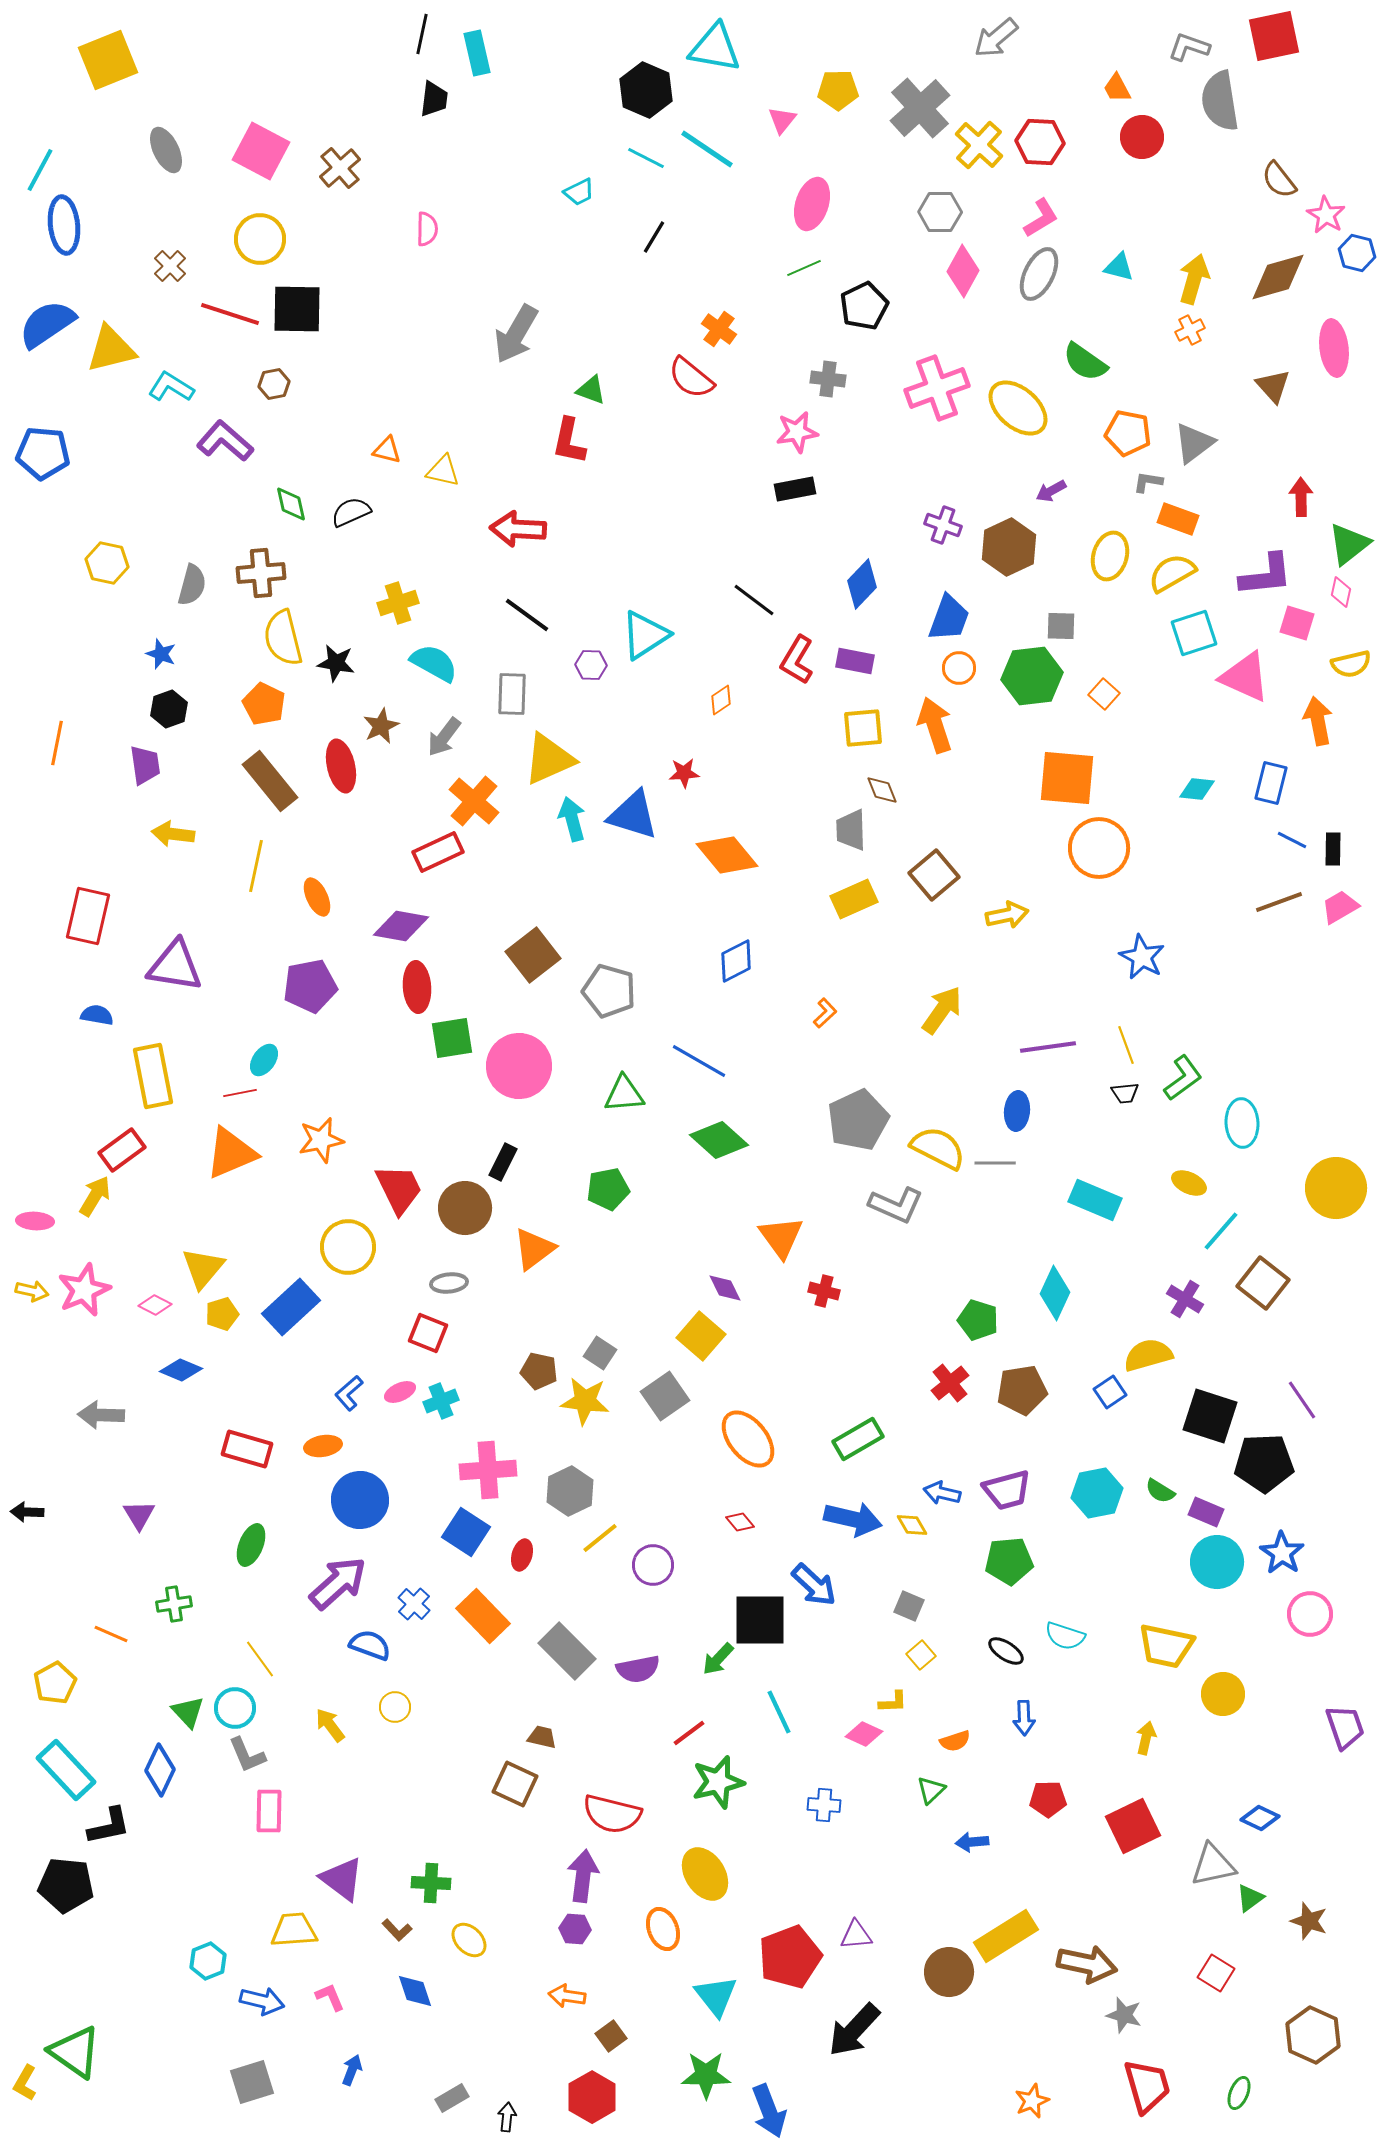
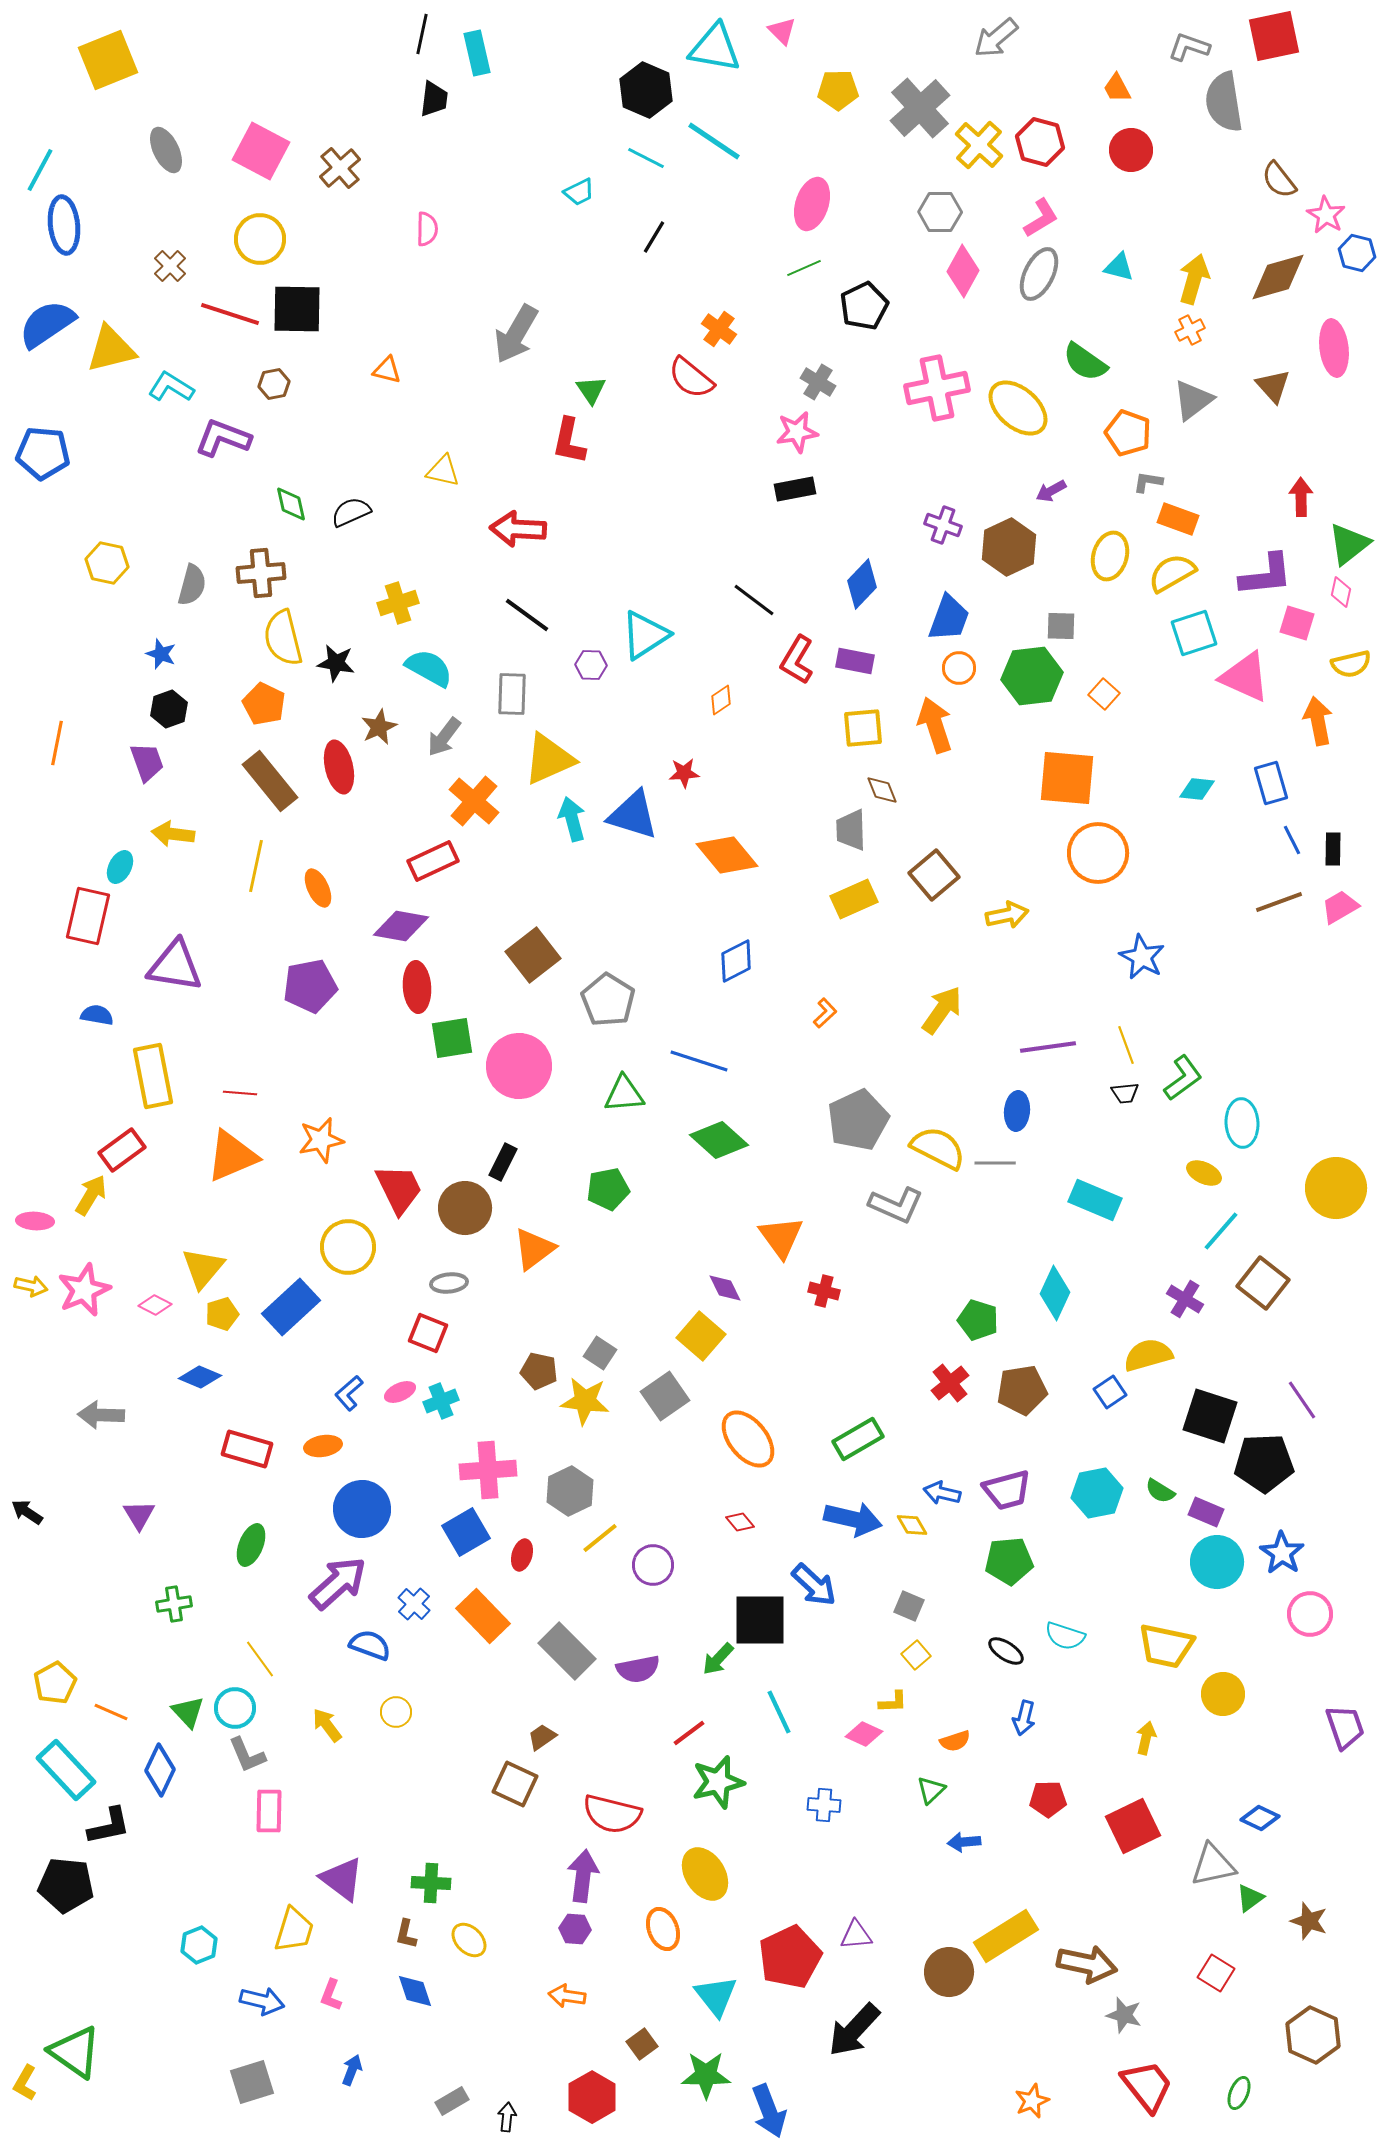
gray semicircle at (1220, 101): moved 4 px right, 1 px down
pink triangle at (782, 120): moved 89 px up; rotated 24 degrees counterclockwise
red circle at (1142, 137): moved 11 px left, 13 px down
red hexagon at (1040, 142): rotated 12 degrees clockwise
cyan line at (707, 149): moved 7 px right, 8 px up
gray cross at (828, 379): moved 10 px left, 3 px down; rotated 24 degrees clockwise
pink cross at (937, 388): rotated 8 degrees clockwise
green triangle at (591, 390): rotated 36 degrees clockwise
orange pentagon at (1128, 433): rotated 9 degrees clockwise
purple L-shape at (225, 441): moved 2 px left, 3 px up; rotated 20 degrees counterclockwise
gray triangle at (1194, 443): moved 1 px left, 43 px up
orange triangle at (387, 450): moved 80 px up
cyan semicircle at (434, 663): moved 5 px left, 5 px down
brown star at (381, 726): moved 2 px left, 1 px down
purple trapezoid at (145, 765): moved 2 px right, 3 px up; rotated 12 degrees counterclockwise
red ellipse at (341, 766): moved 2 px left, 1 px down
blue rectangle at (1271, 783): rotated 30 degrees counterclockwise
blue line at (1292, 840): rotated 36 degrees clockwise
orange circle at (1099, 848): moved 1 px left, 5 px down
red rectangle at (438, 852): moved 5 px left, 9 px down
orange ellipse at (317, 897): moved 1 px right, 9 px up
gray pentagon at (609, 991): moved 1 px left, 9 px down; rotated 16 degrees clockwise
cyan ellipse at (264, 1060): moved 144 px left, 193 px up; rotated 8 degrees counterclockwise
blue line at (699, 1061): rotated 12 degrees counterclockwise
red line at (240, 1093): rotated 16 degrees clockwise
orange triangle at (231, 1153): moved 1 px right, 3 px down
yellow ellipse at (1189, 1183): moved 15 px right, 10 px up
yellow arrow at (95, 1196): moved 4 px left, 1 px up
yellow arrow at (32, 1291): moved 1 px left, 5 px up
blue diamond at (181, 1370): moved 19 px right, 7 px down
blue circle at (360, 1500): moved 2 px right, 9 px down
black arrow at (27, 1512): rotated 32 degrees clockwise
blue square at (466, 1532): rotated 27 degrees clockwise
orange line at (111, 1634): moved 78 px down
yellow square at (921, 1655): moved 5 px left
yellow circle at (395, 1707): moved 1 px right, 5 px down
blue arrow at (1024, 1718): rotated 16 degrees clockwise
yellow arrow at (330, 1725): moved 3 px left
brown trapezoid at (542, 1737): rotated 48 degrees counterclockwise
blue arrow at (972, 1842): moved 8 px left
yellow trapezoid at (294, 1930): rotated 111 degrees clockwise
brown L-shape at (397, 1930): moved 9 px right, 4 px down; rotated 56 degrees clockwise
red pentagon at (790, 1957): rotated 4 degrees counterclockwise
cyan hexagon at (208, 1961): moved 9 px left, 16 px up
pink L-shape at (330, 1997): moved 1 px right, 2 px up; rotated 136 degrees counterclockwise
brown square at (611, 2036): moved 31 px right, 8 px down
red trapezoid at (1147, 2086): rotated 22 degrees counterclockwise
gray rectangle at (452, 2098): moved 3 px down
